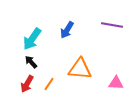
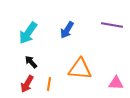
cyan arrow: moved 4 px left, 6 px up
orange line: rotated 24 degrees counterclockwise
